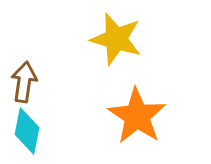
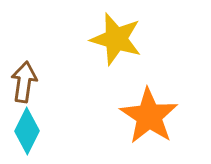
orange star: moved 12 px right
cyan diamond: rotated 15 degrees clockwise
